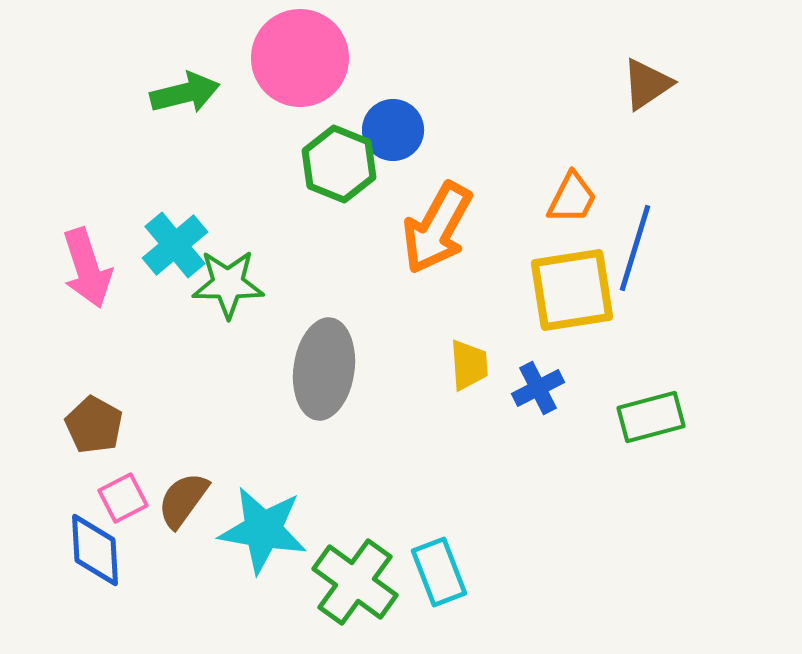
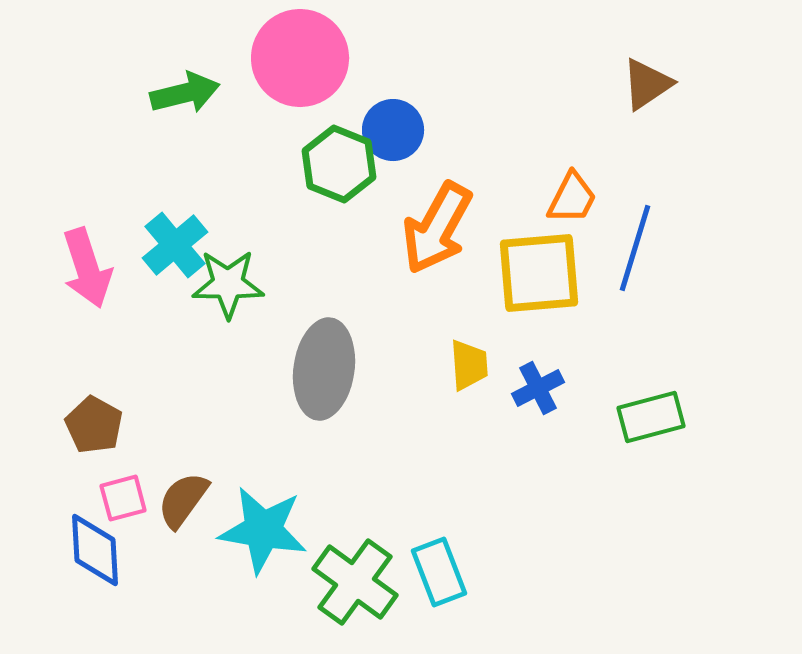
yellow square: moved 33 px left, 17 px up; rotated 4 degrees clockwise
pink square: rotated 12 degrees clockwise
